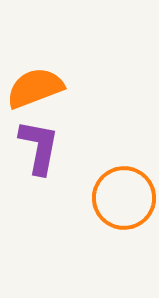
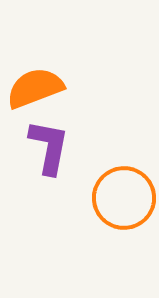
purple L-shape: moved 10 px right
